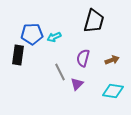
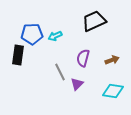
black trapezoid: rotated 130 degrees counterclockwise
cyan arrow: moved 1 px right, 1 px up
